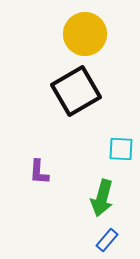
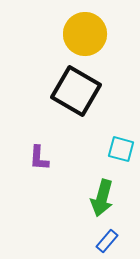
black square: rotated 30 degrees counterclockwise
cyan square: rotated 12 degrees clockwise
purple L-shape: moved 14 px up
blue rectangle: moved 1 px down
